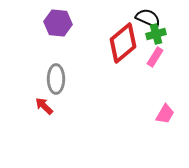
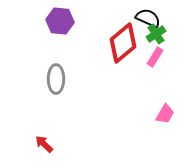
purple hexagon: moved 2 px right, 2 px up
green cross: rotated 18 degrees counterclockwise
red arrow: moved 38 px down
